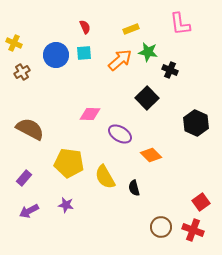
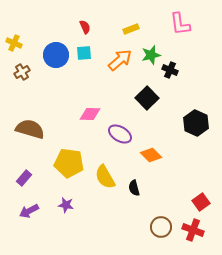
green star: moved 3 px right, 3 px down; rotated 24 degrees counterclockwise
brown semicircle: rotated 12 degrees counterclockwise
